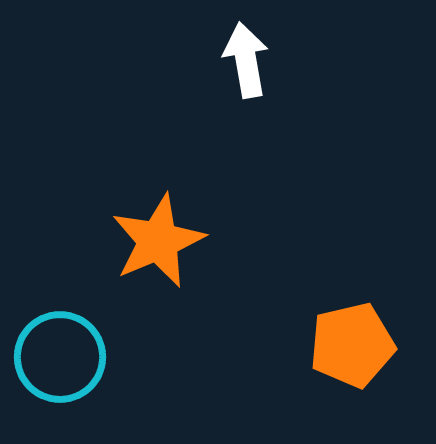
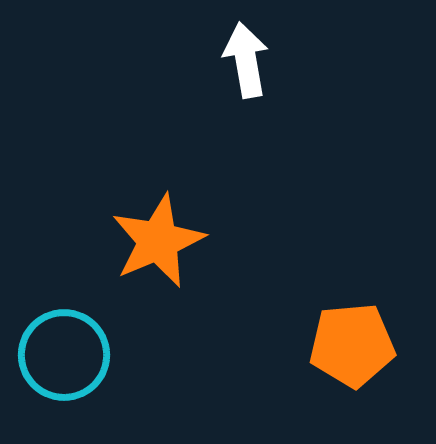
orange pentagon: rotated 8 degrees clockwise
cyan circle: moved 4 px right, 2 px up
